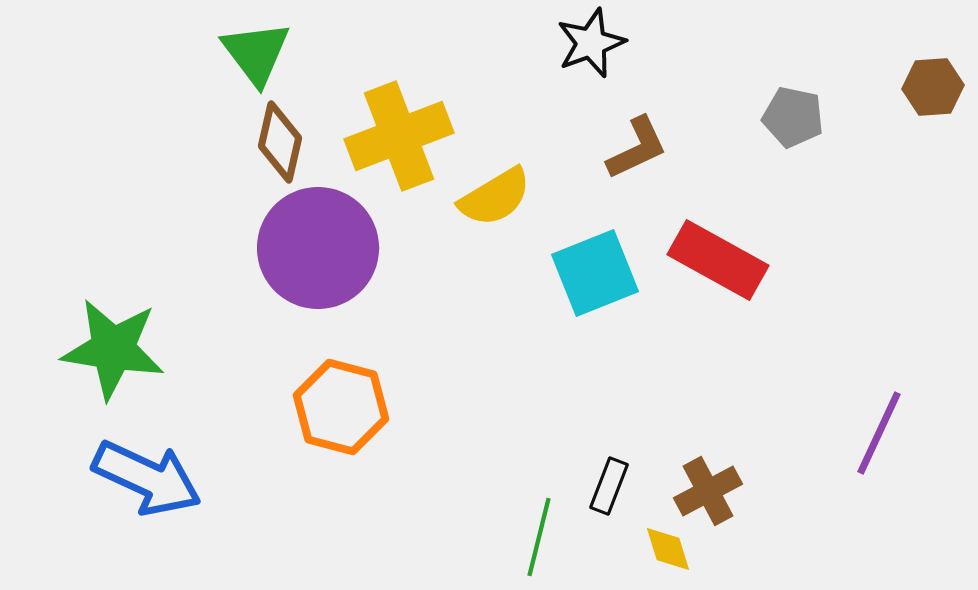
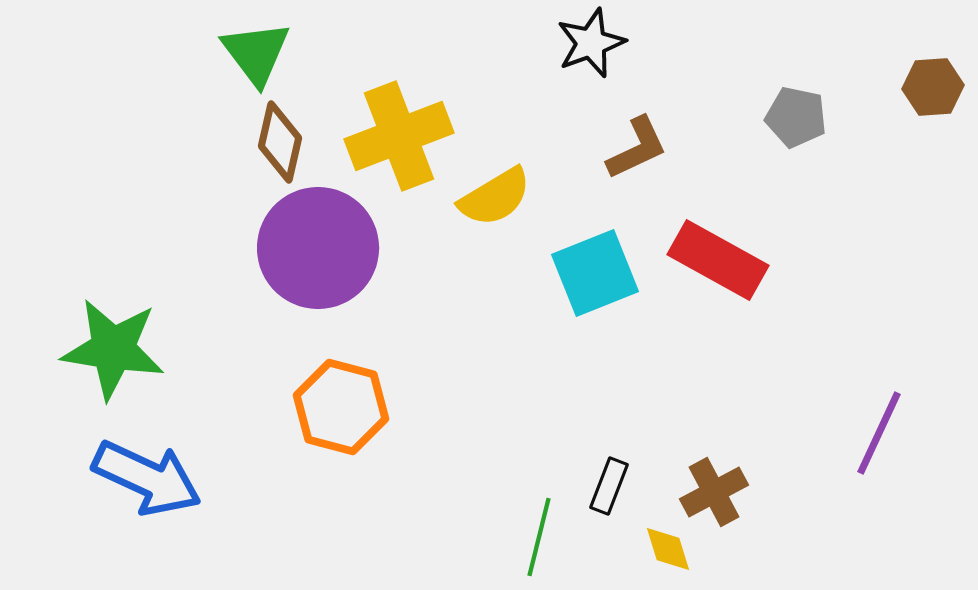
gray pentagon: moved 3 px right
brown cross: moved 6 px right, 1 px down
